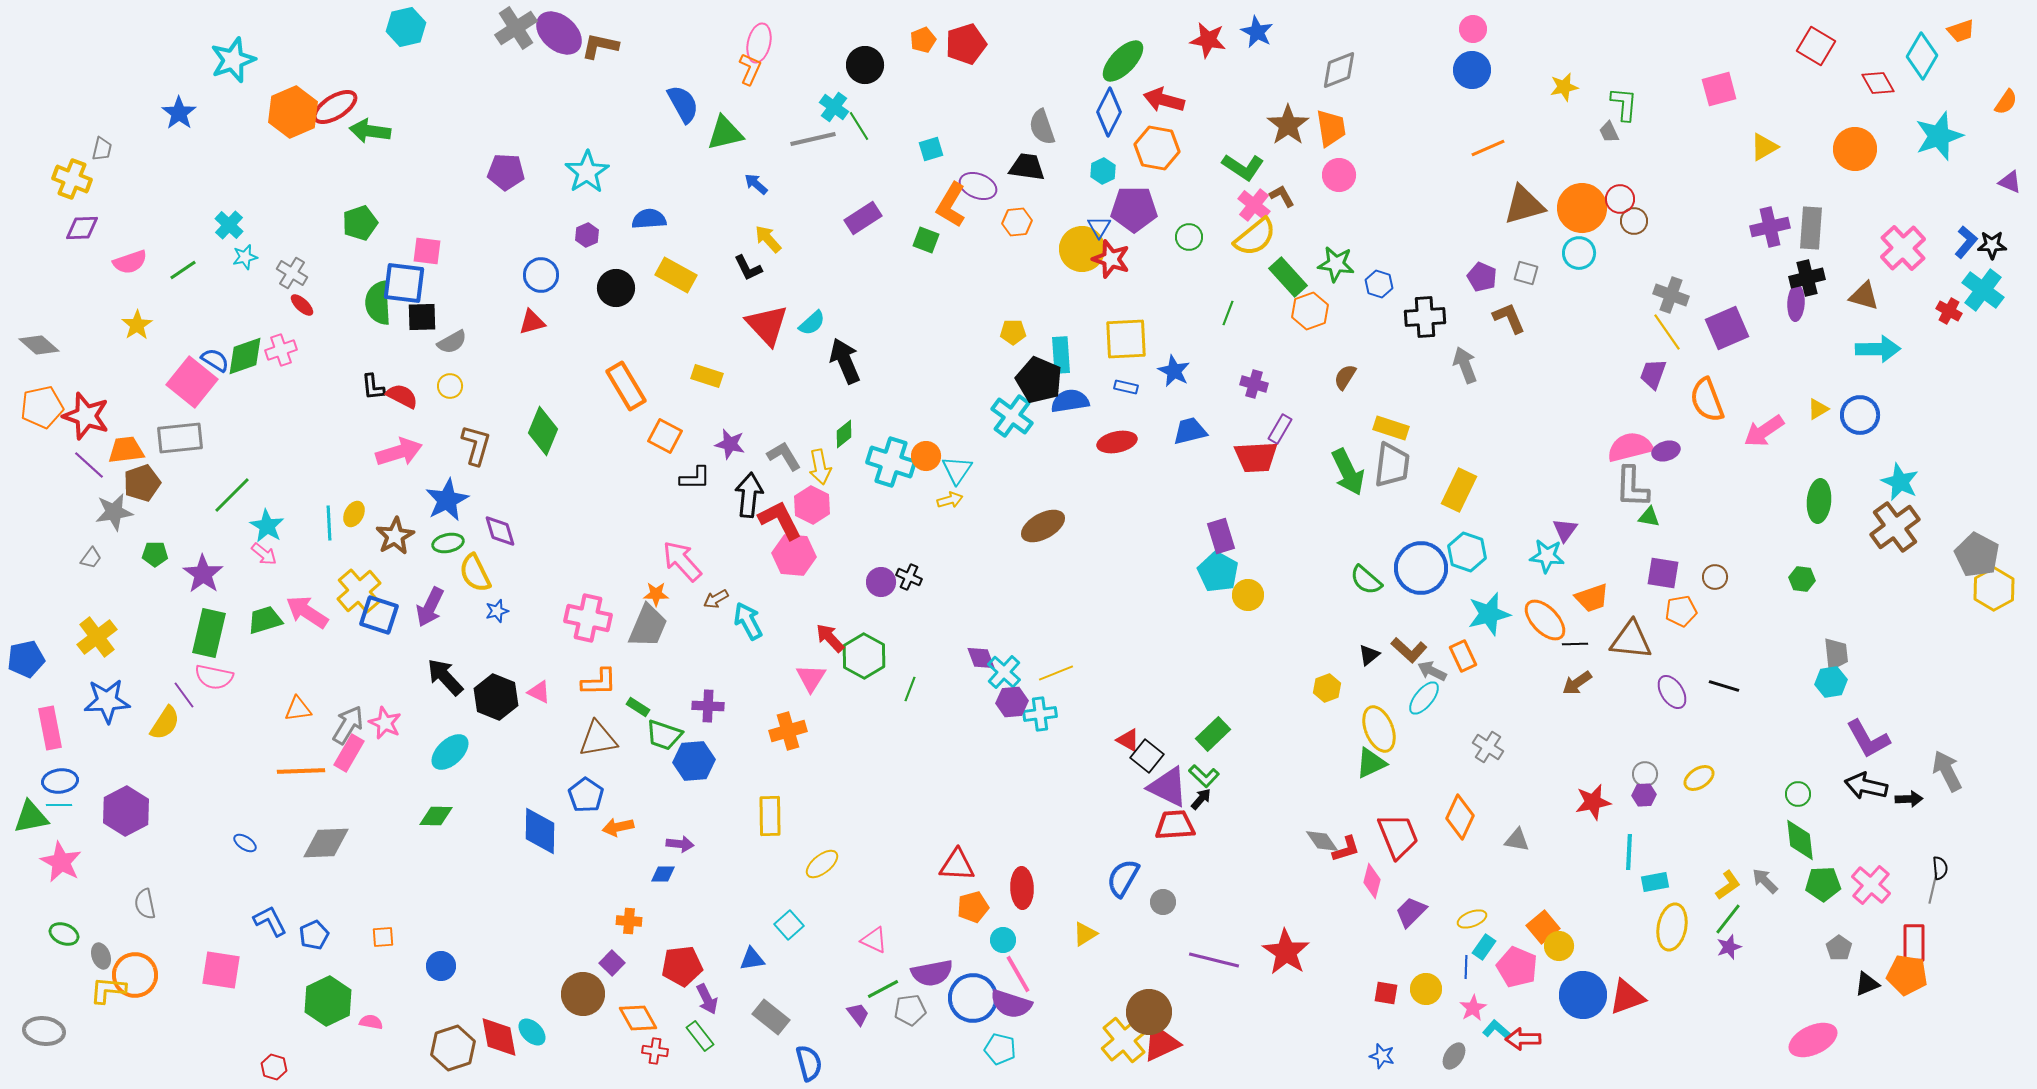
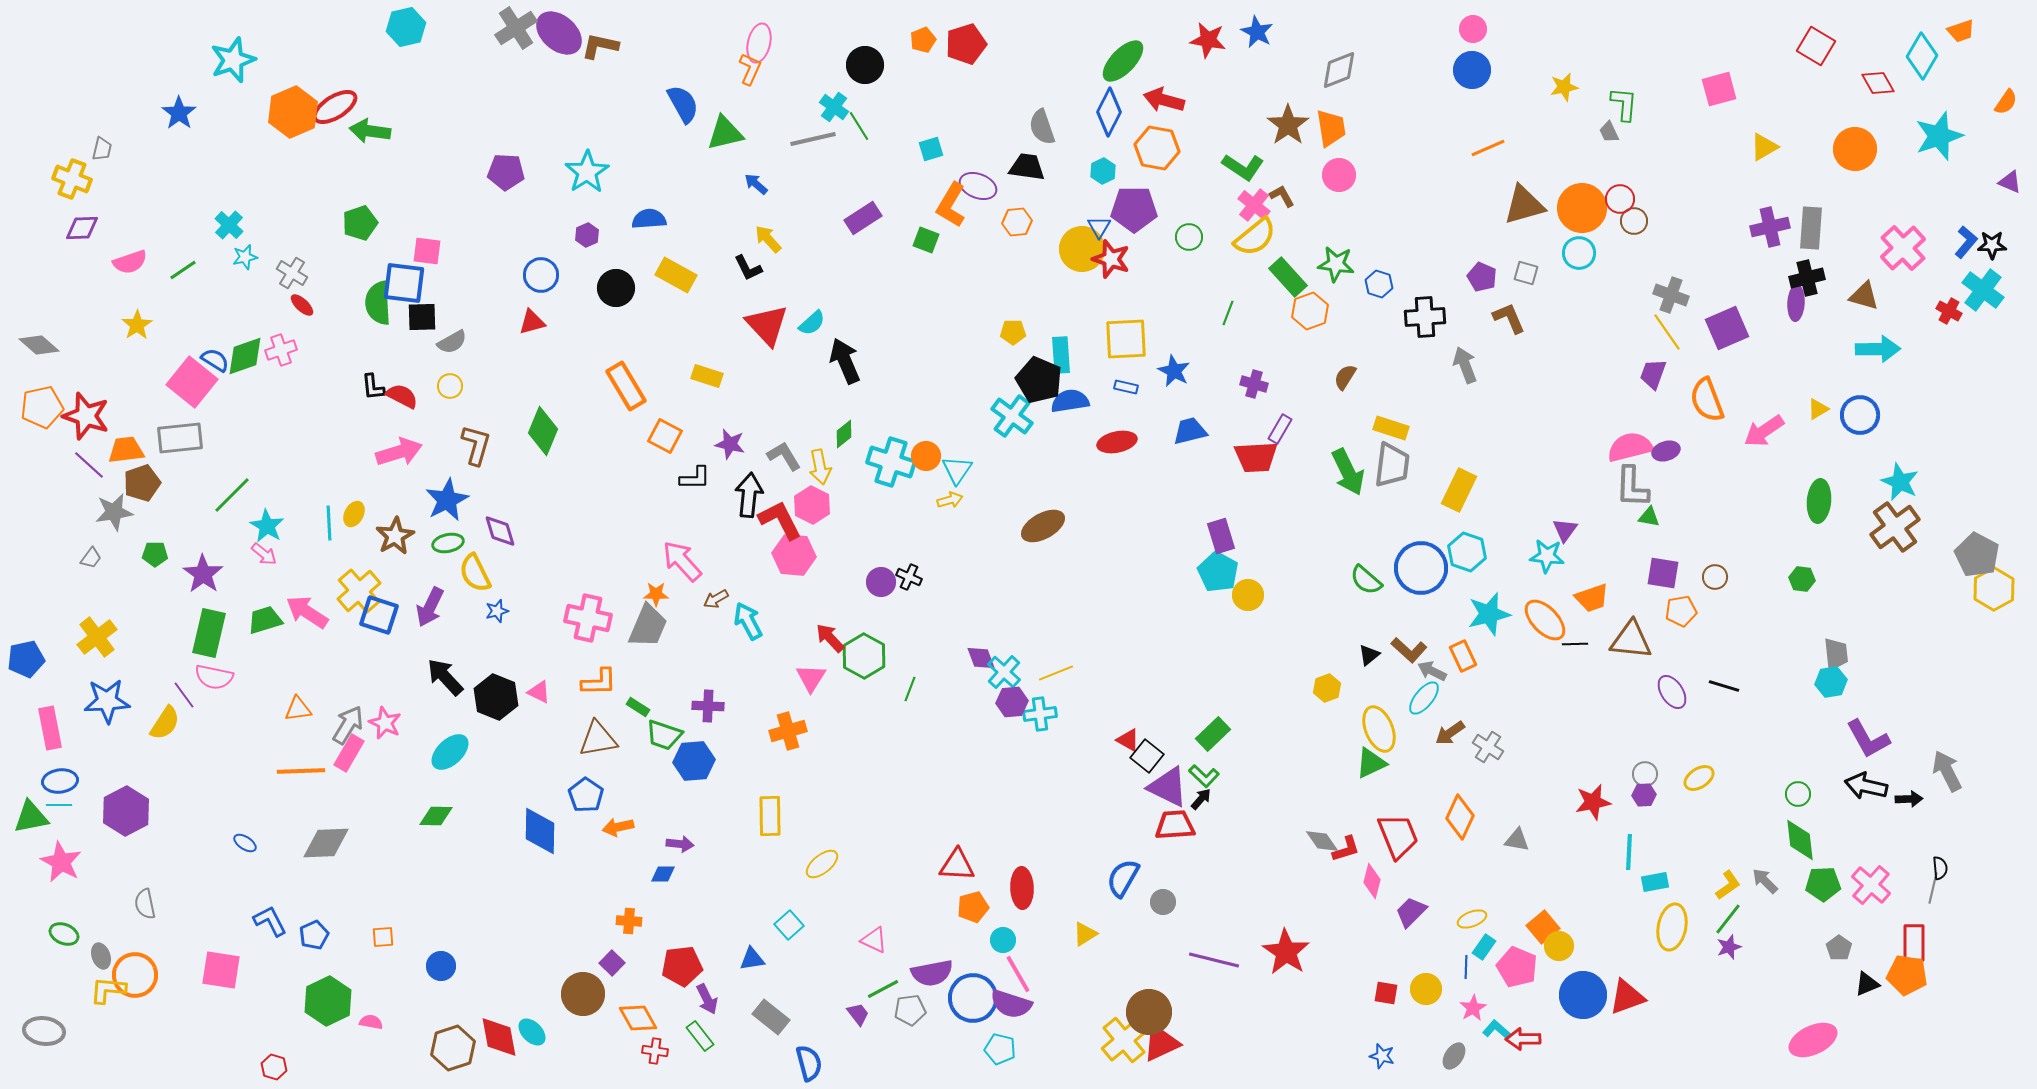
brown arrow at (1577, 683): moved 127 px left, 50 px down
